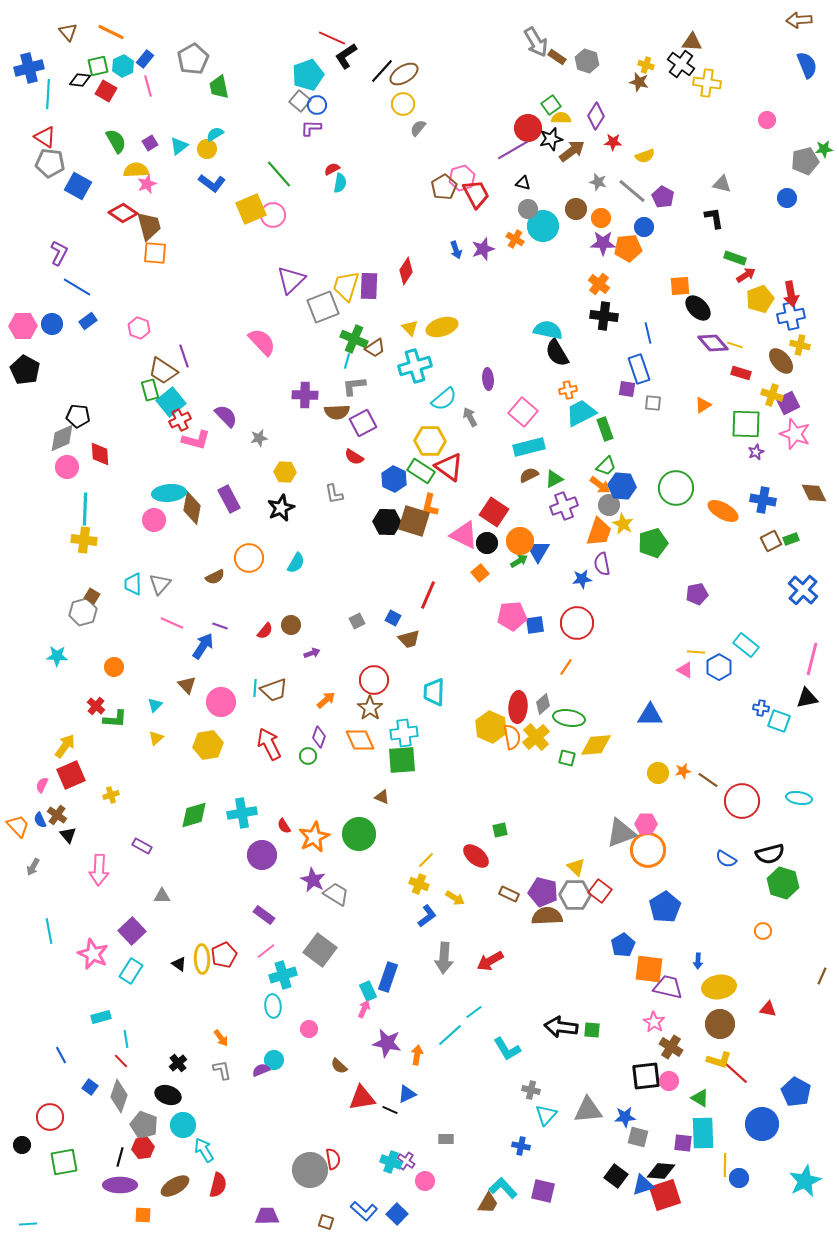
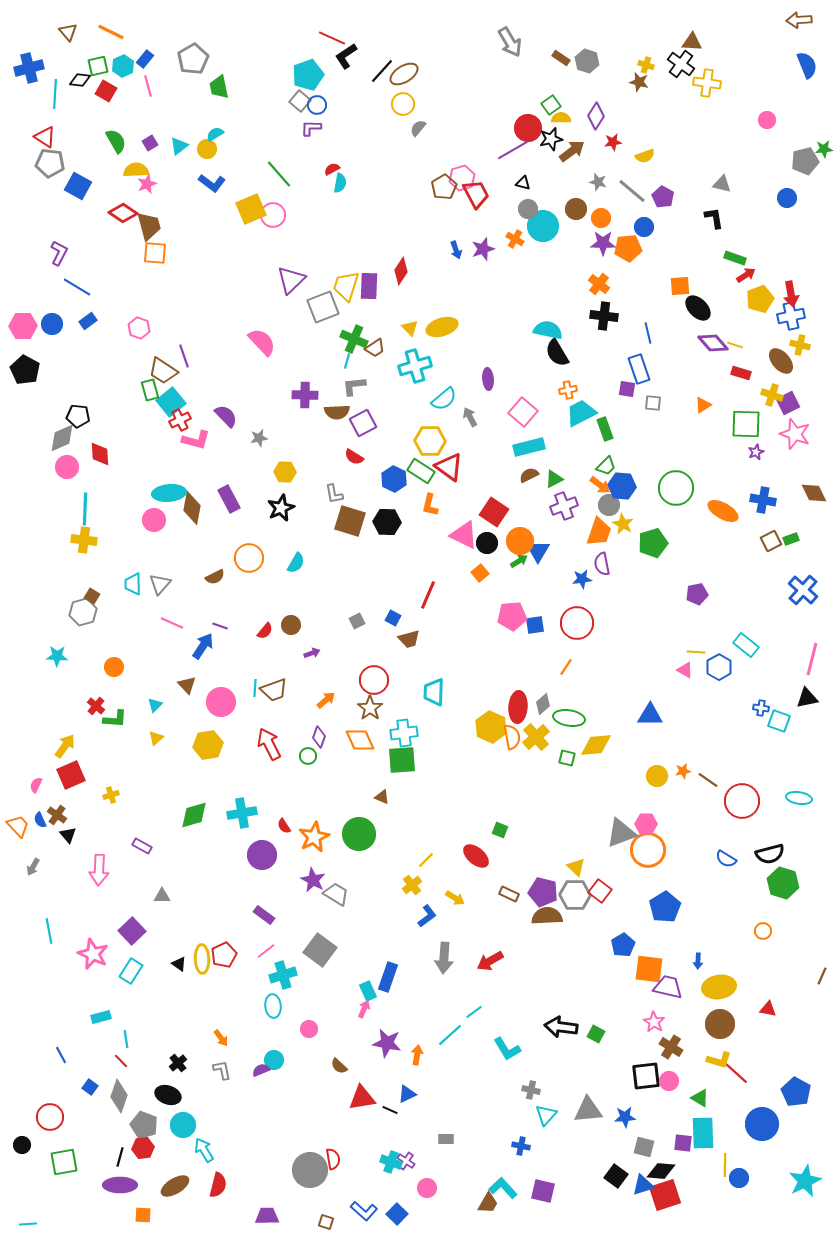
gray arrow at (536, 42): moved 26 px left
brown rectangle at (557, 57): moved 4 px right, 1 px down
cyan line at (48, 94): moved 7 px right
red star at (613, 142): rotated 12 degrees counterclockwise
red diamond at (406, 271): moved 5 px left
brown square at (414, 521): moved 64 px left
yellow circle at (658, 773): moved 1 px left, 3 px down
pink semicircle at (42, 785): moved 6 px left
green square at (500, 830): rotated 35 degrees clockwise
yellow cross at (419, 884): moved 7 px left, 1 px down; rotated 30 degrees clockwise
green square at (592, 1030): moved 4 px right, 4 px down; rotated 24 degrees clockwise
gray square at (638, 1137): moved 6 px right, 10 px down
pink circle at (425, 1181): moved 2 px right, 7 px down
